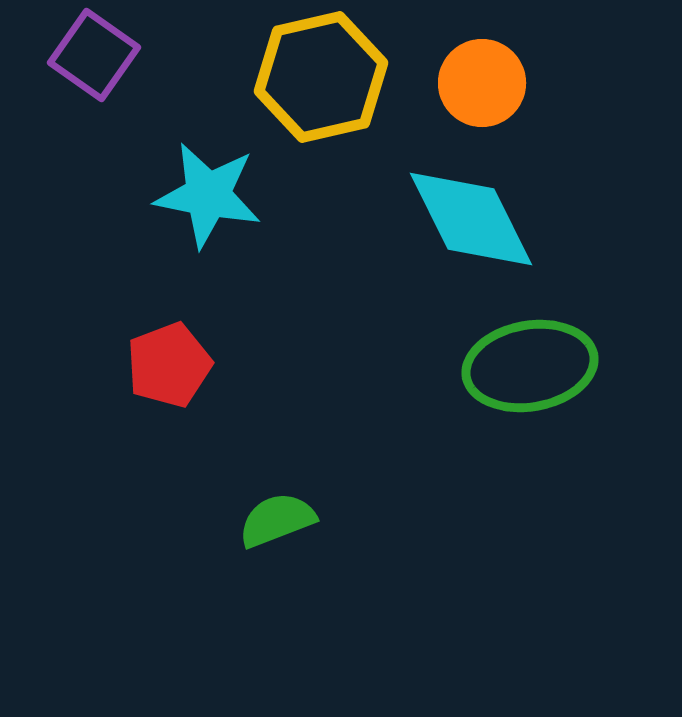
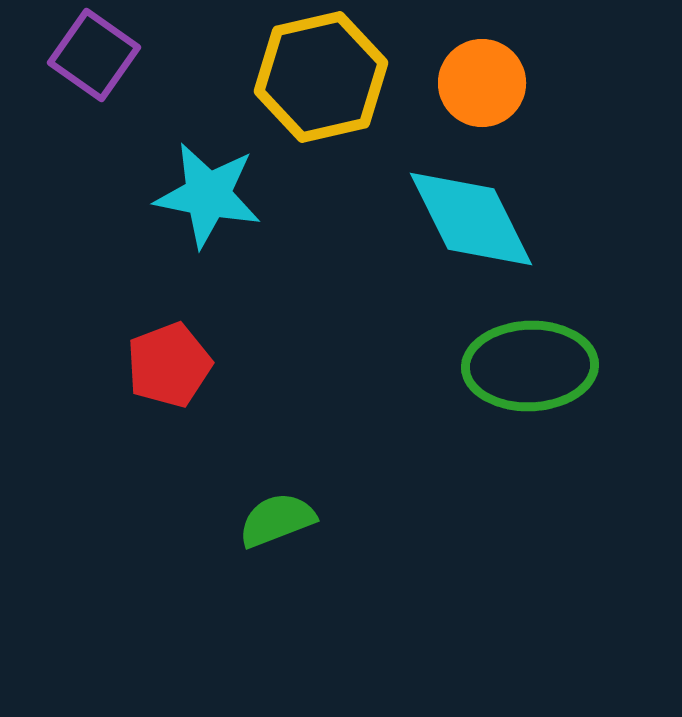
green ellipse: rotated 8 degrees clockwise
